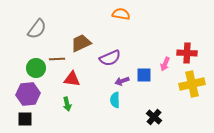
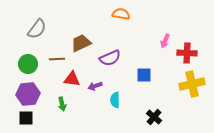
pink arrow: moved 23 px up
green circle: moved 8 px left, 4 px up
purple arrow: moved 27 px left, 5 px down
green arrow: moved 5 px left
black square: moved 1 px right, 1 px up
